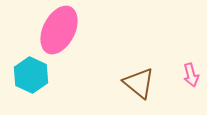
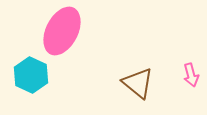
pink ellipse: moved 3 px right, 1 px down
brown triangle: moved 1 px left
